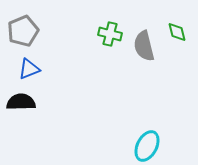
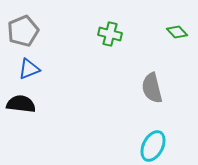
green diamond: rotated 30 degrees counterclockwise
gray semicircle: moved 8 px right, 42 px down
black semicircle: moved 2 px down; rotated 8 degrees clockwise
cyan ellipse: moved 6 px right
